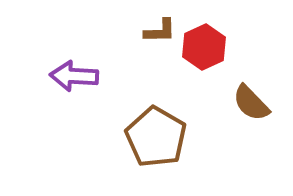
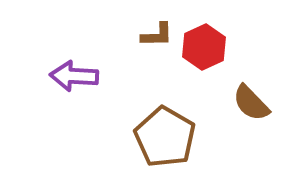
brown L-shape: moved 3 px left, 4 px down
brown pentagon: moved 9 px right
